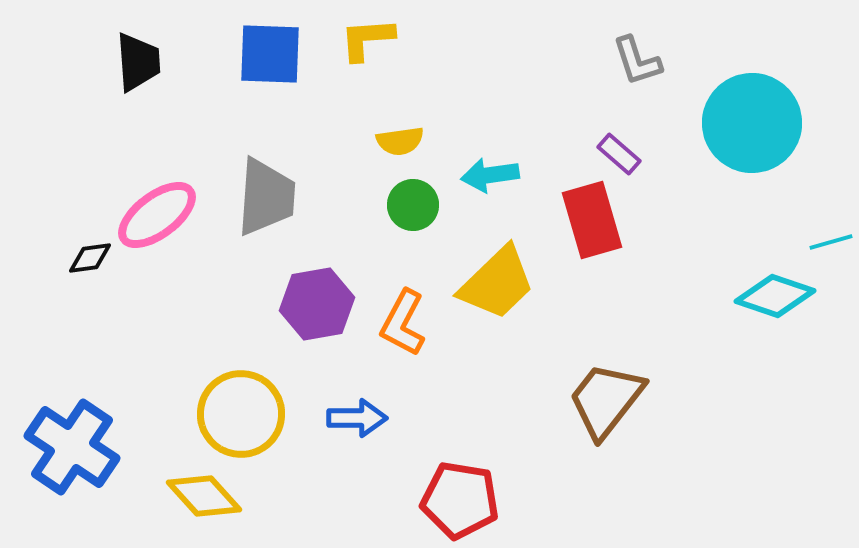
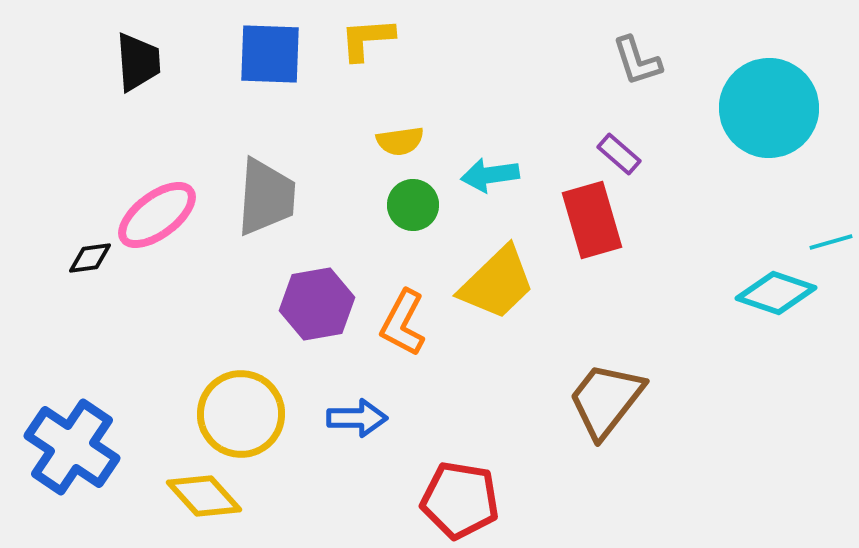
cyan circle: moved 17 px right, 15 px up
cyan diamond: moved 1 px right, 3 px up
